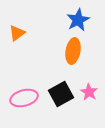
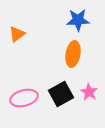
blue star: rotated 25 degrees clockwise
orange triangle: moved 1 px down
orange ellipse: moved 3 px down
